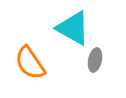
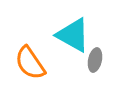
cyan triangle: moved 7 px down
